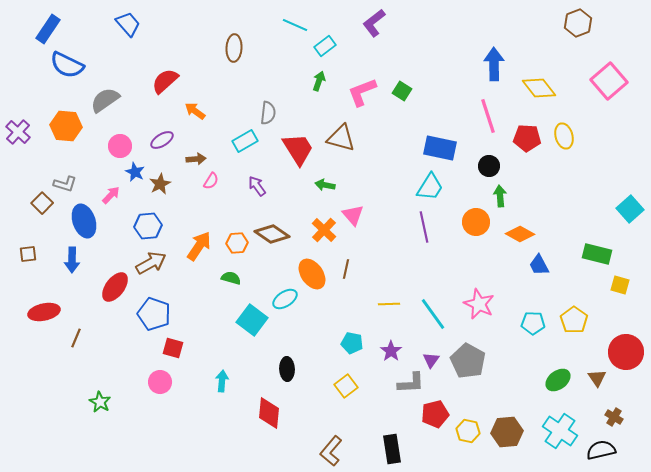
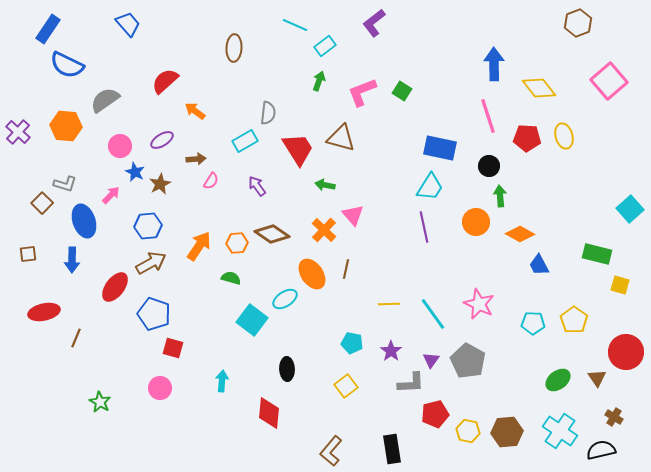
pink circle at (160, 382): moved 6 px down
